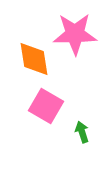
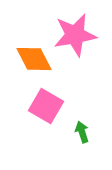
pink star: moved 1 px down; rotated 9 degrees counterclockwise
orange diamond: rotated 18 degrees counterclockwise
